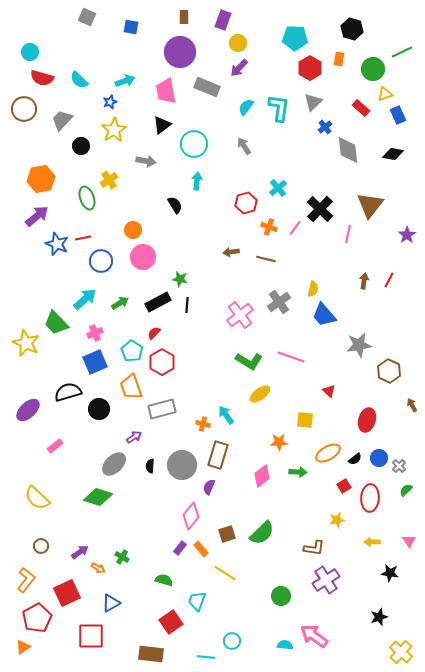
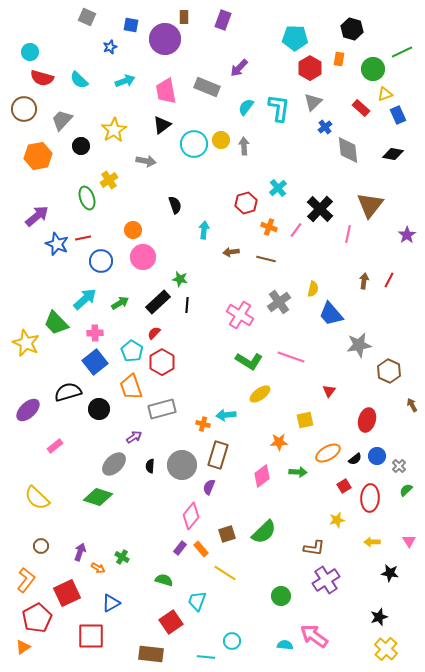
blue square at (131, 27): moved 2 px up
yellow circle at (238, 43): moved 17 px left, 97 px down
purple circle at (180, 52): moved 15 px left, 13 px up
blue star at (110, 102): moved 55 px up
gray arrow at (244, 146): rotated 30 degrees clockwise
orange hexagon at (41, 179): moved 3 px left, 23 px up
cyan arrow at (197, 181): moved 7 px right, 49 px down
black semicircle at (175, 205): rotated 12 degrees clockwise
pink line at (295, 228): moved 1 px right, 2 px down
black rectangle at (158, 302): rotated 15 degrees counterclockwise
pink cross at (240, 315): rotated 20 degrees counterclockwise
blue trapezoid at (324, 315): moved 7 px right, 1 px up
pink cross at (95, 333): rotated 21 degrees clockwise
blue square at (95, 362): rotated 15 degrees counterclockwise
red triangle at (329, 391): rotated 24 degrees clockwise
cyan arrow at (226, 415): rotated 60 degrees counterclockwise
yellow square at (305, 420): rotated 18 degrees counterclockwise
blue circle at (379, 458): moved 2 px left, 2 px up
green semicircle at (262, 533): moved 2 px right, 1 px up
purple arrow at (80, 552): rotated 36 degrees counterclockwise
yellow cross at (401, 652): moved 15 px left, 3 px up
